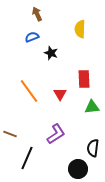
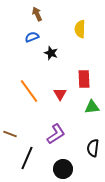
black circle: moved 15 px left
